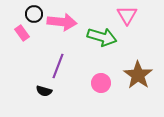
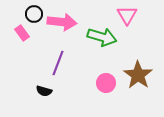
purple line: moved 3 px up
pink circle: moved 5 px right
